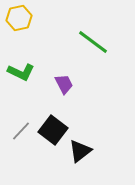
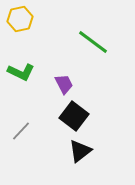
yellow hexagon: moved 1 px right, 1 px down
black square: moved 21 px right, 14 px up
